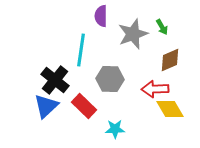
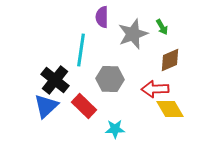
purple semicircle: moved 1 px right, 1 px down
